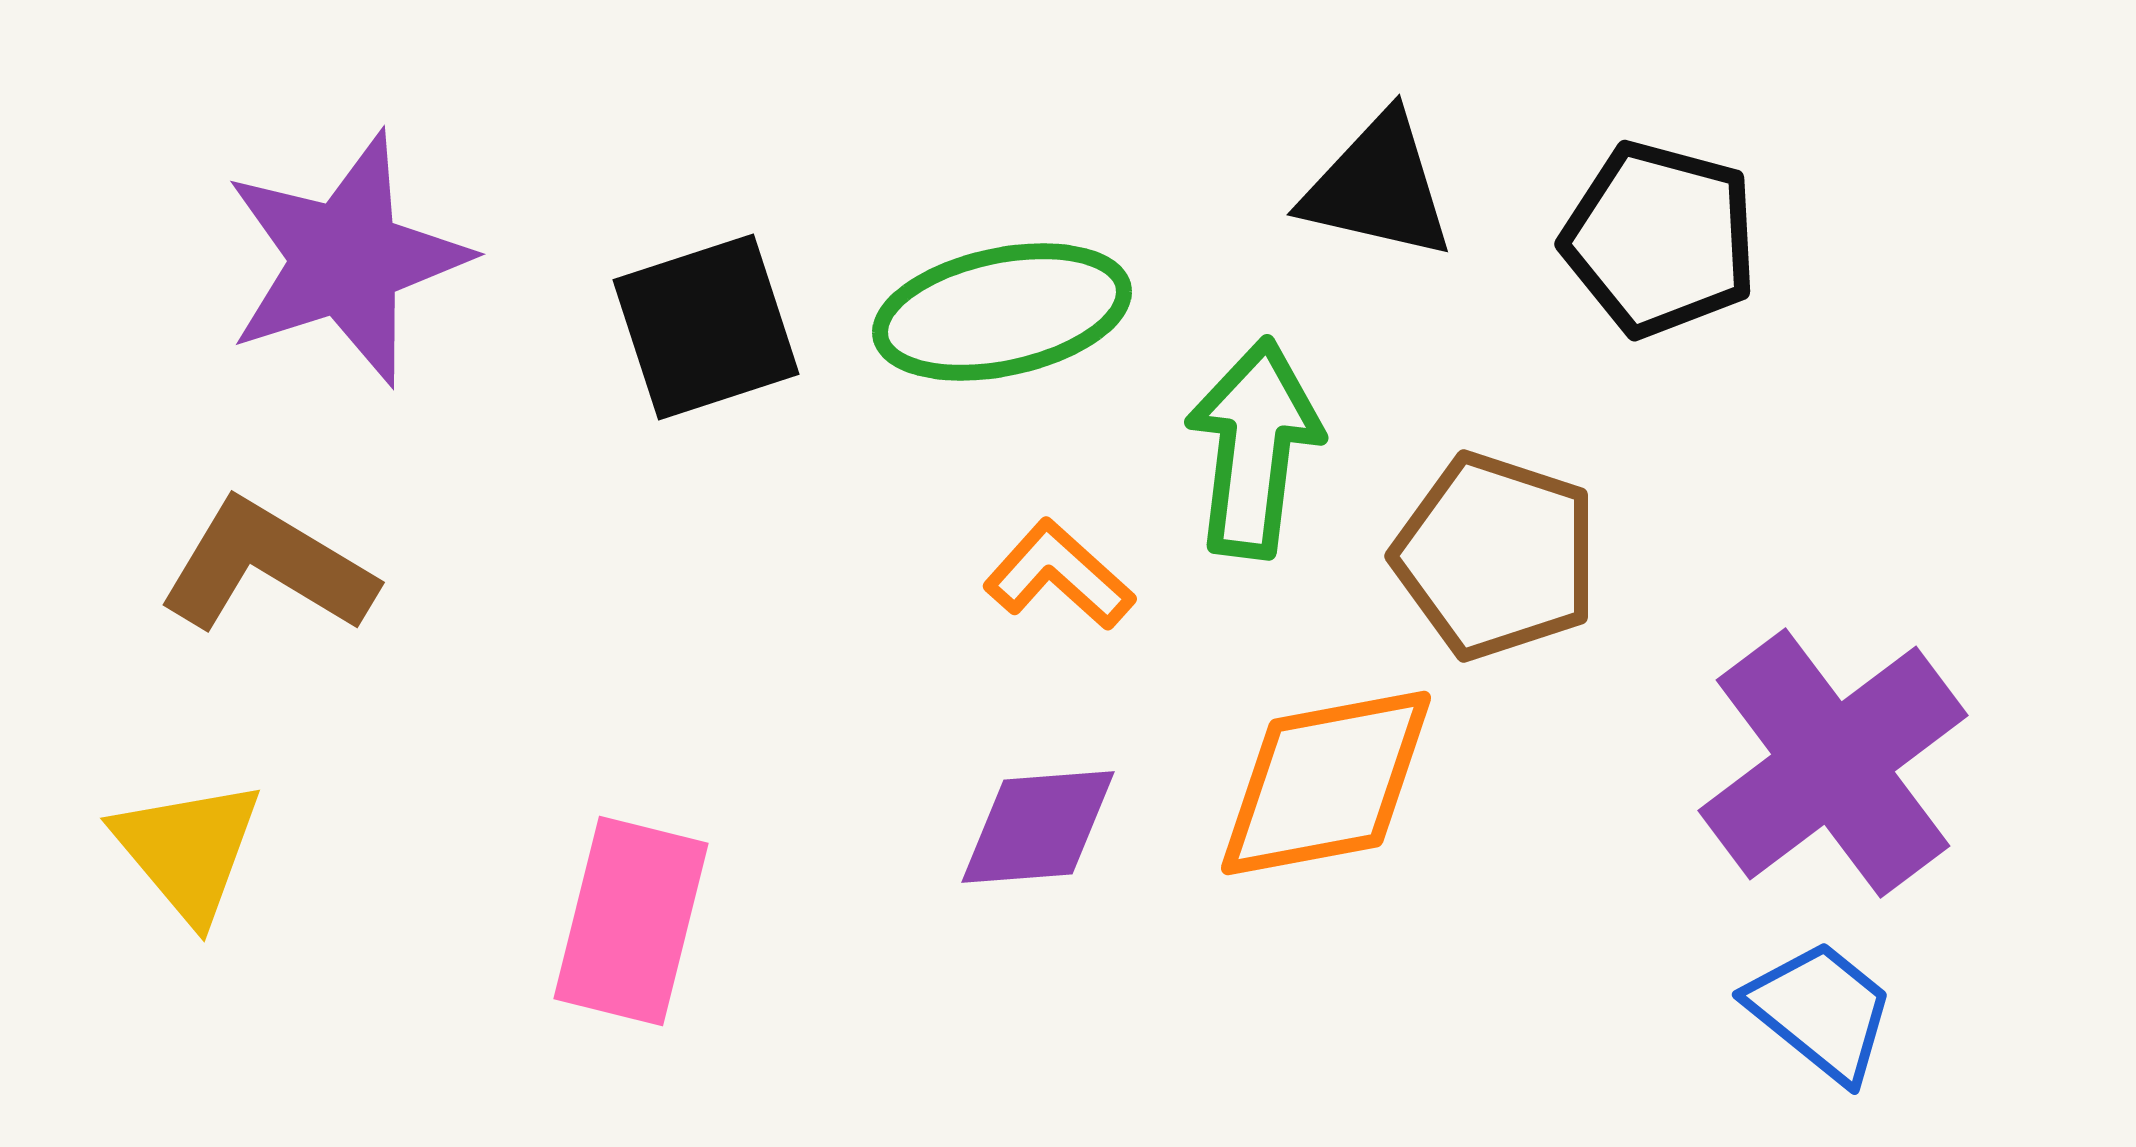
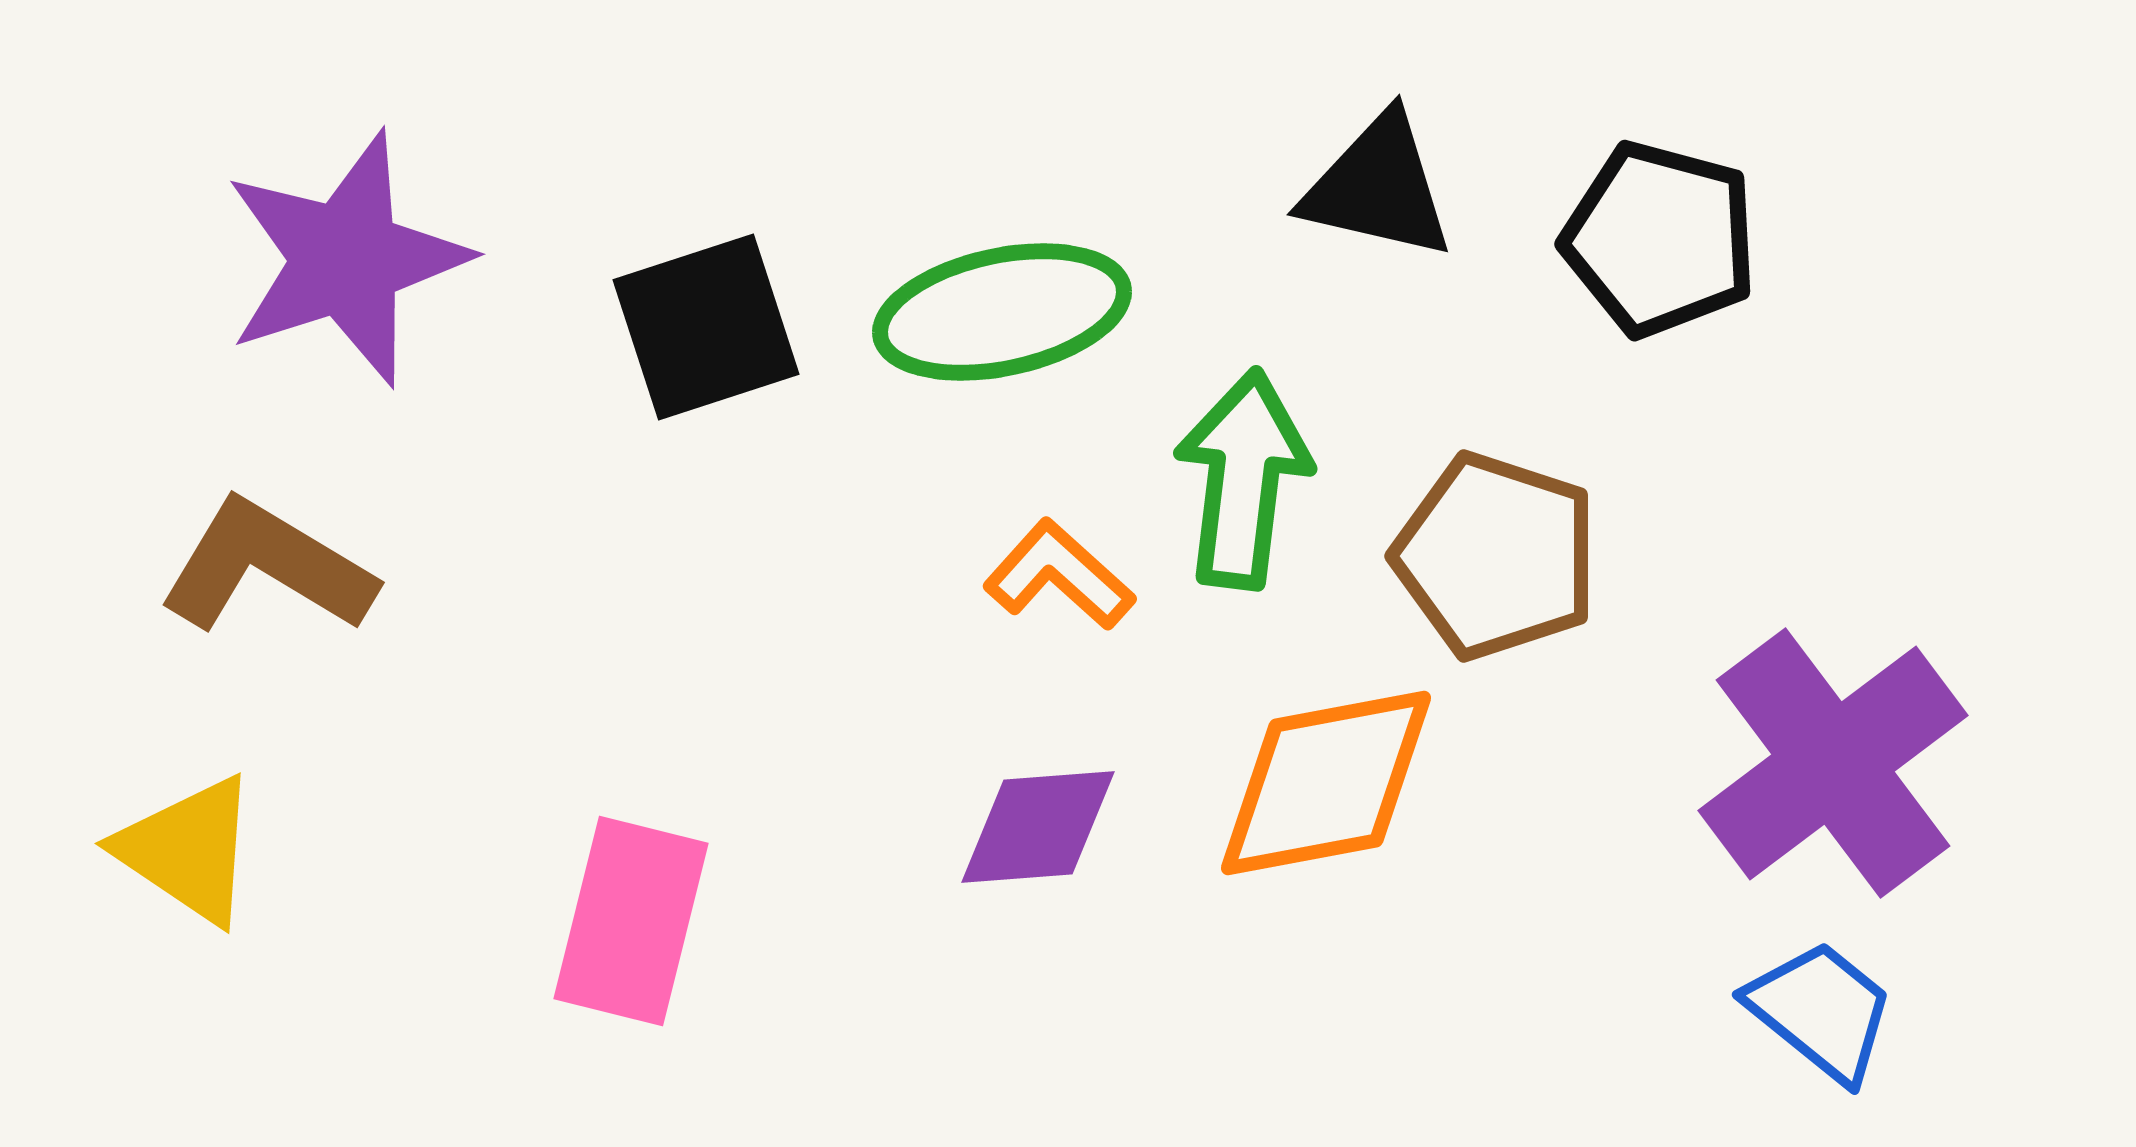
green arrow: moved 11 px left, 31 px down
yellow triangle: rotated 16 degrees counterclockwise
